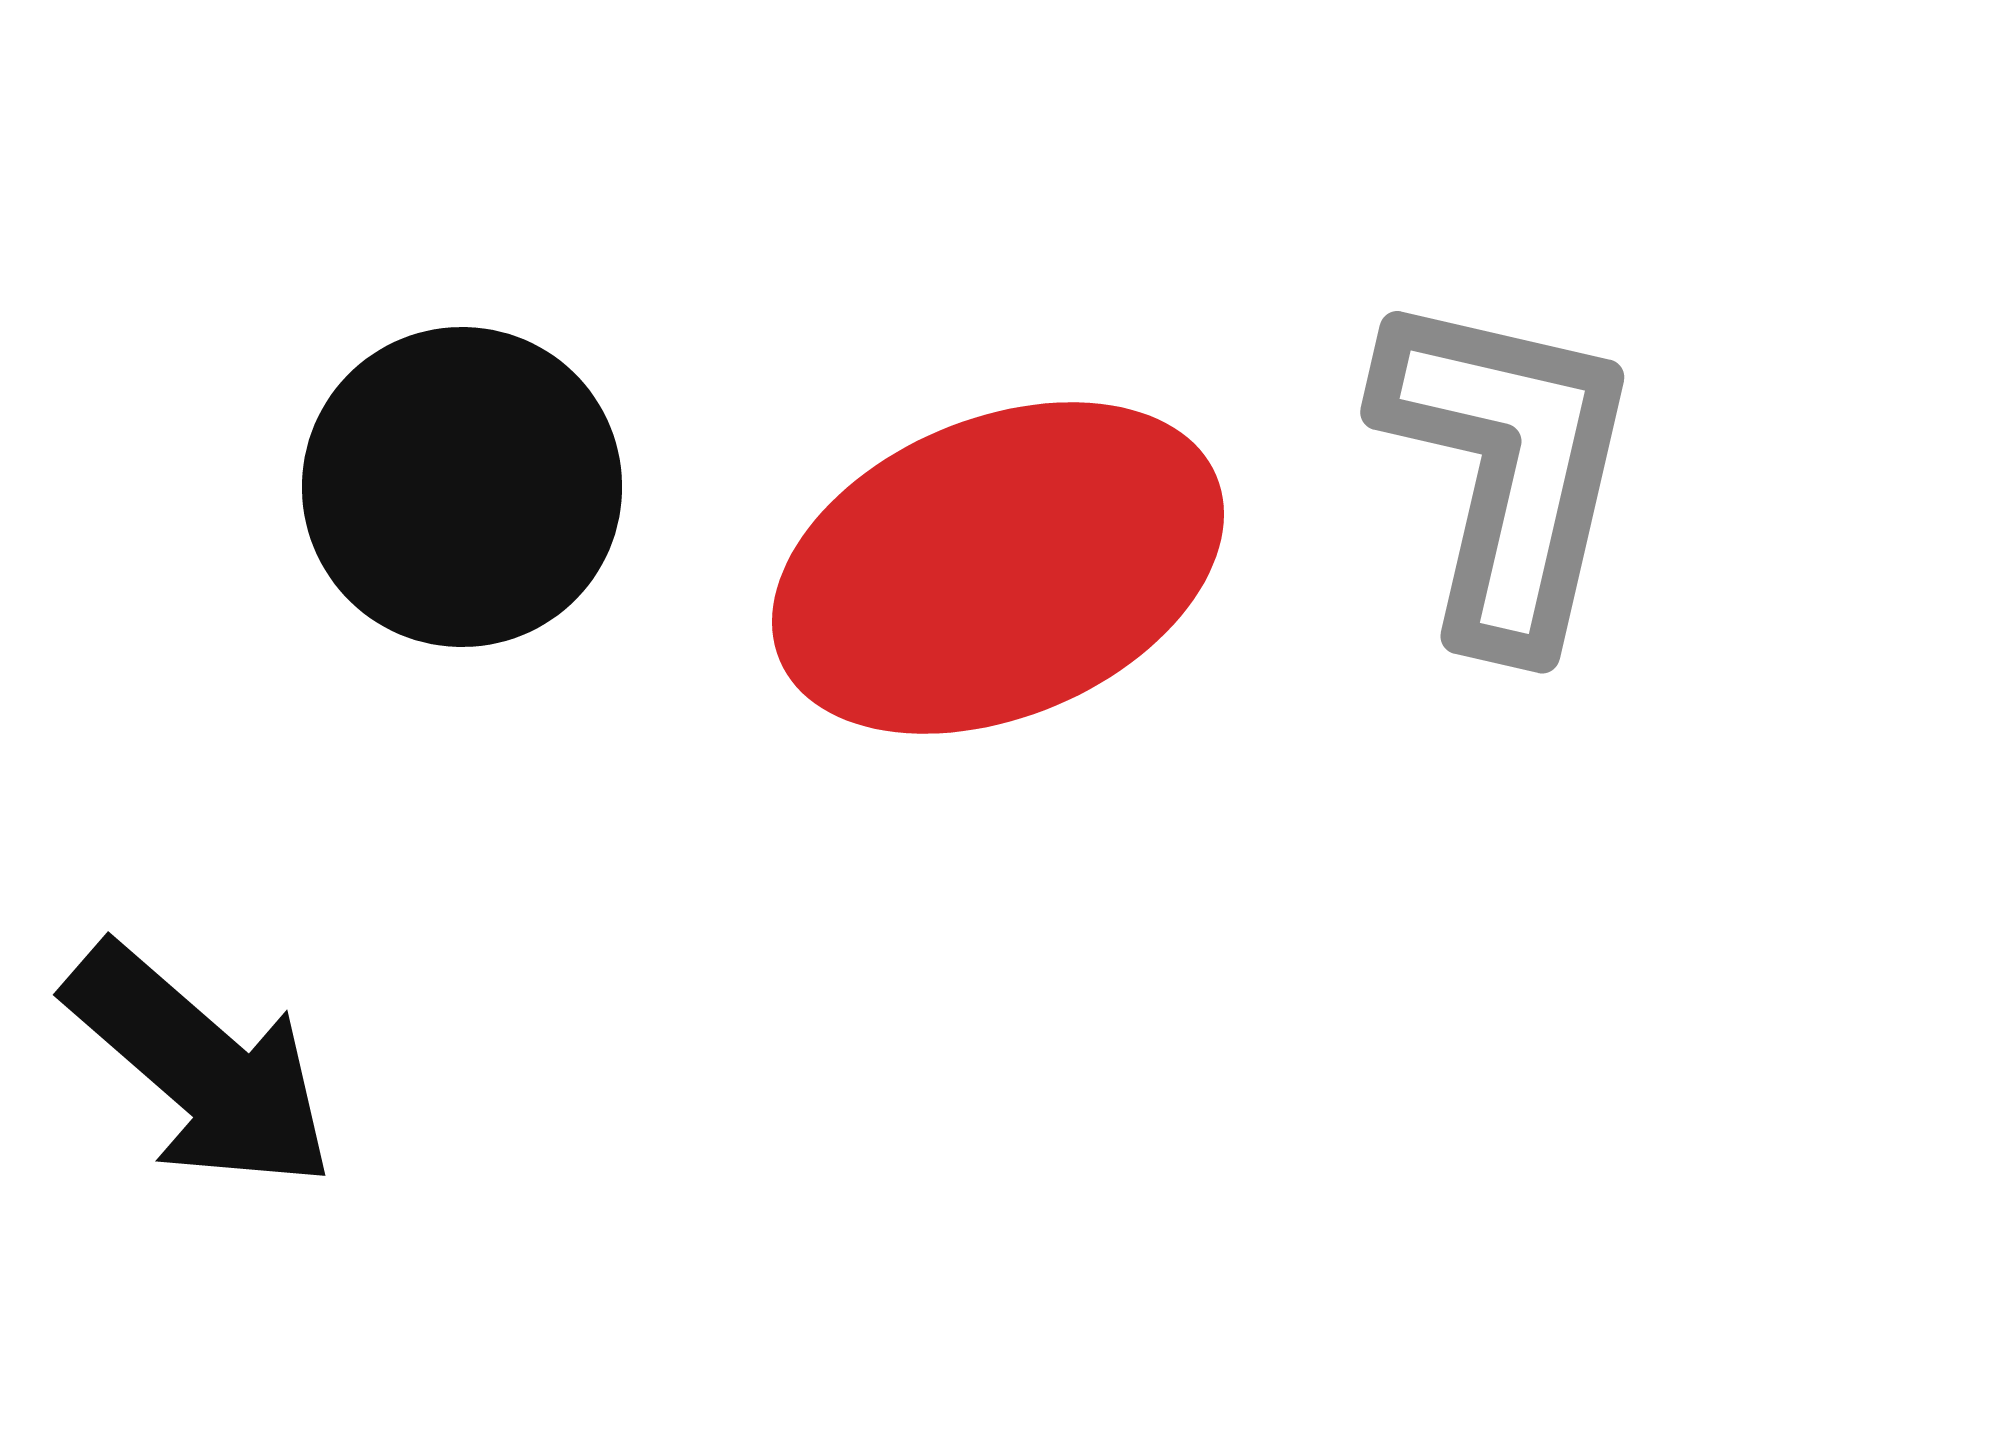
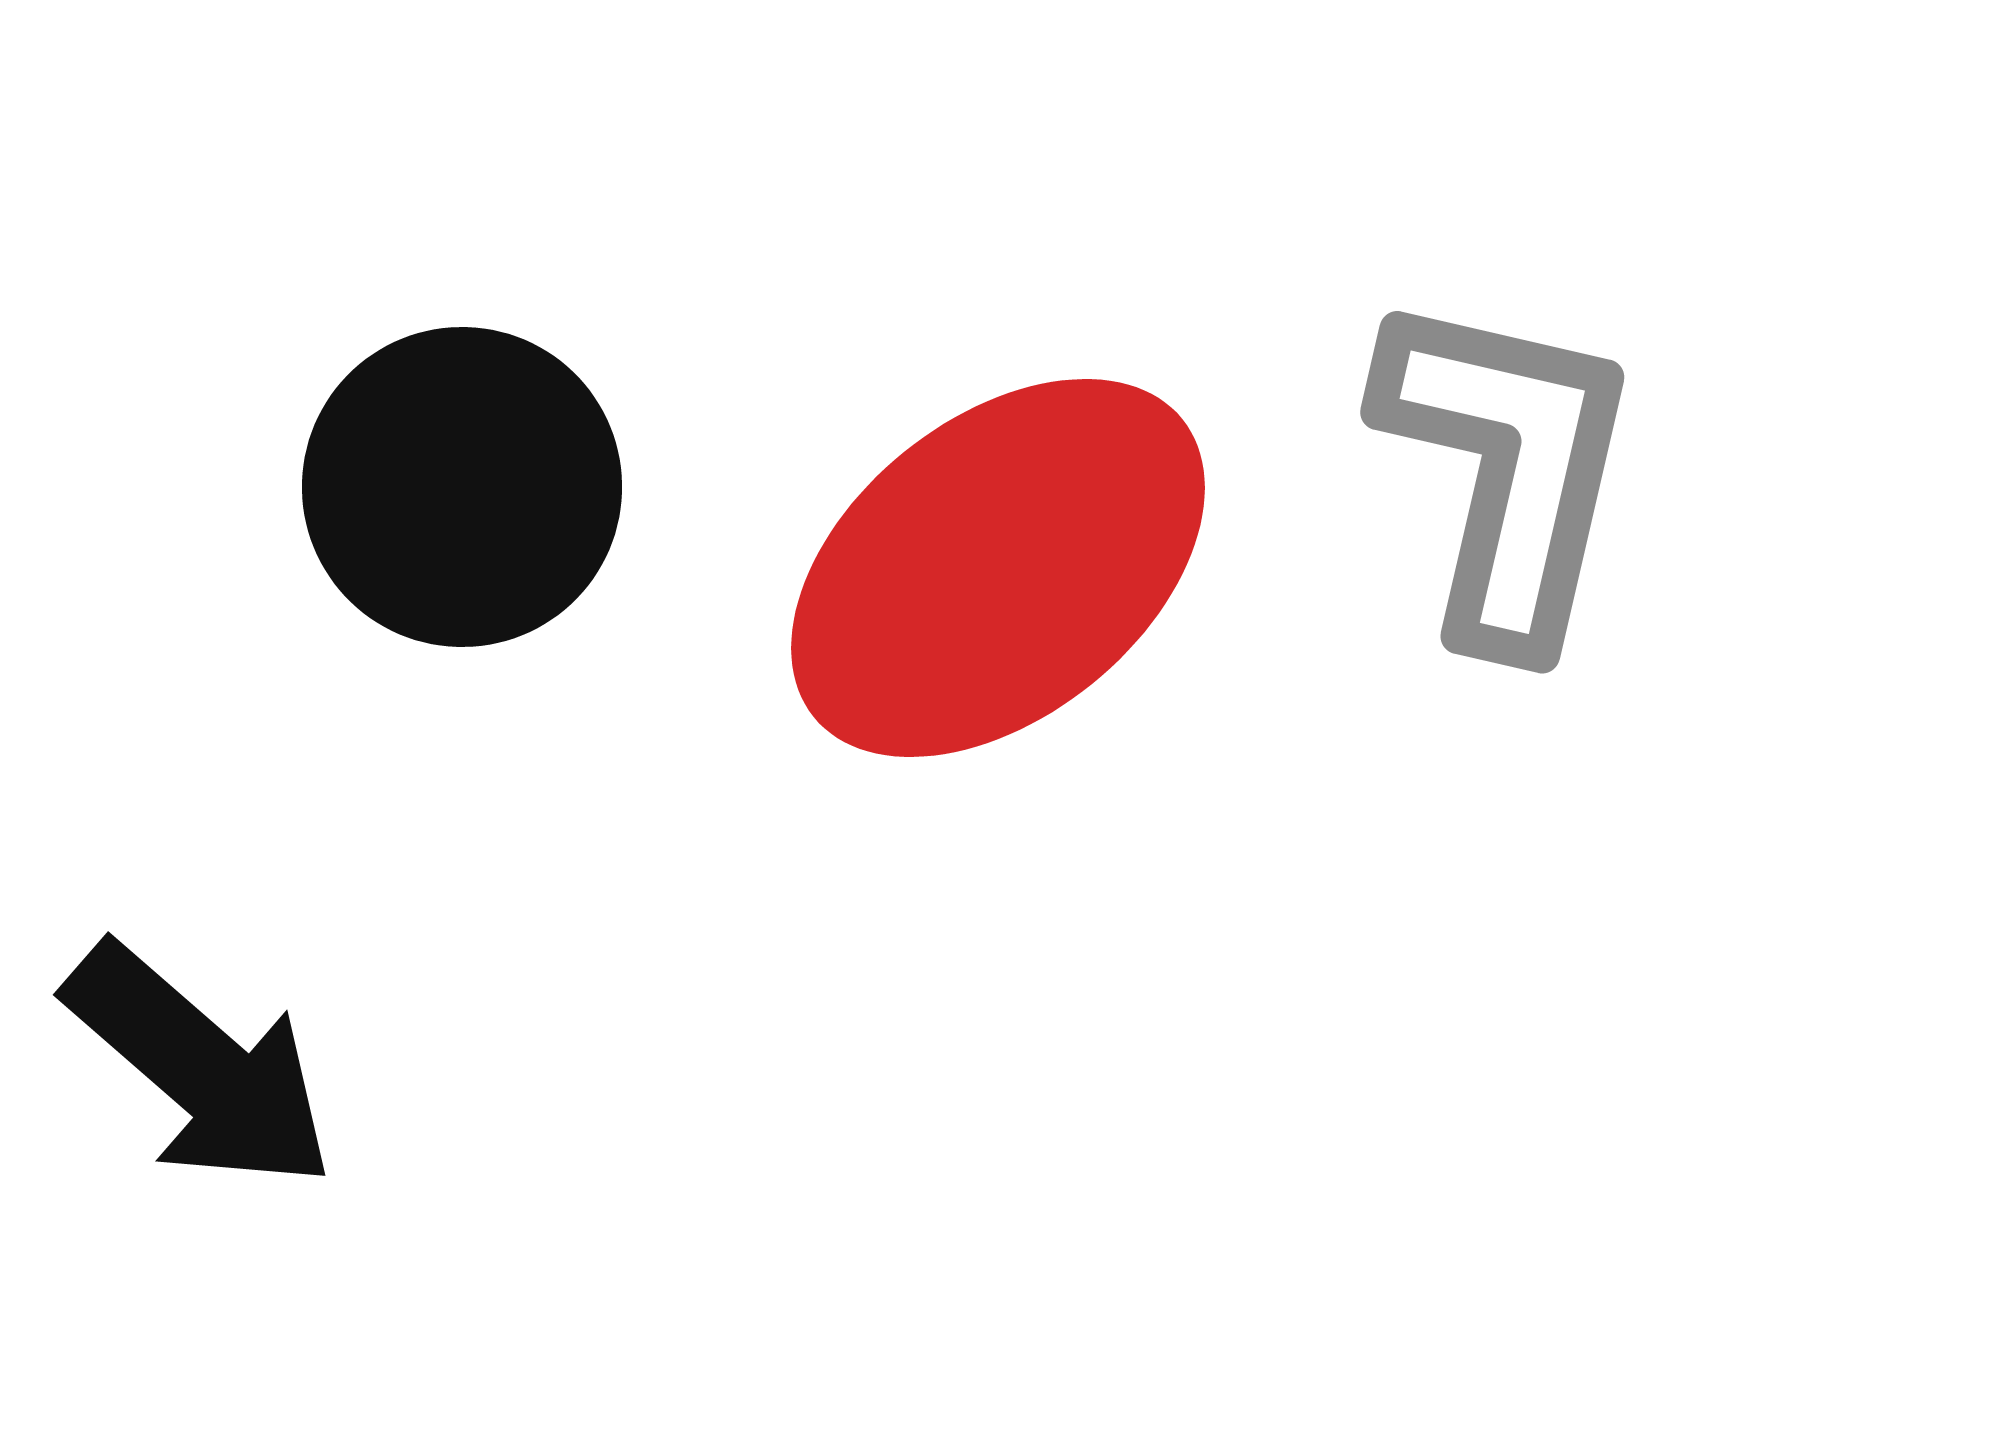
red ellipse: rotated 16 degrees counterclockwise
